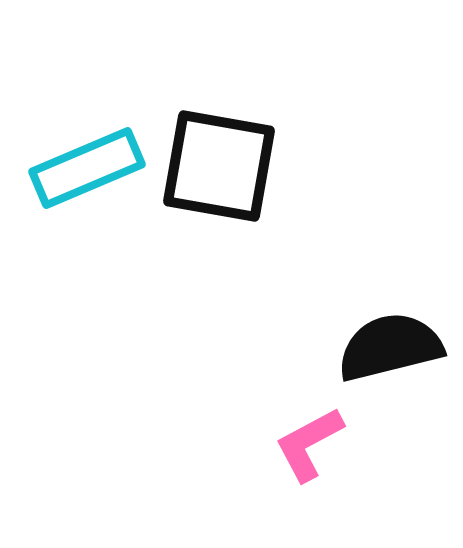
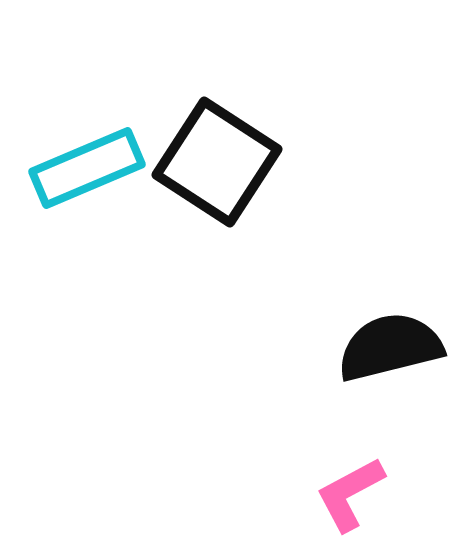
black square: moved 2 px left, 4 px up; rotated 23 degrees clockwise
pink L-shape: moved 41 px right, 50 px down
